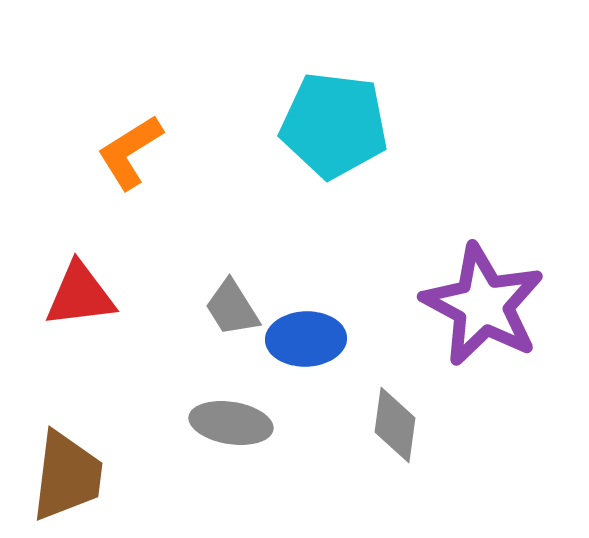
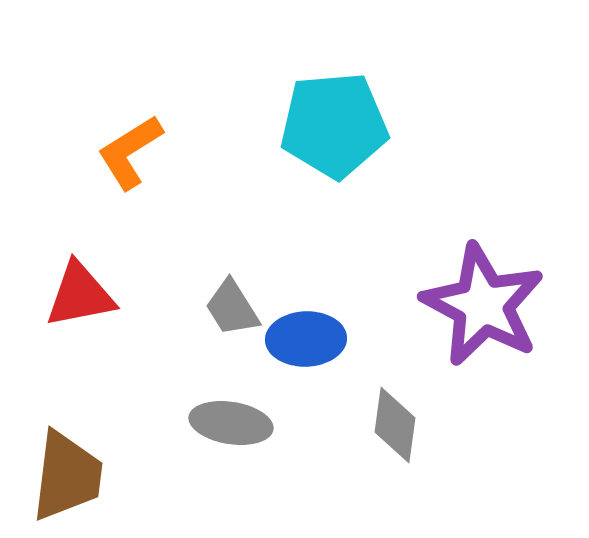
cyan pentagon: rotated 12 degrees counterclockwise
red triangle: rotated 4 degrees counterclockwise
